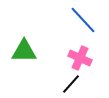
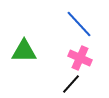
blue line: moved 4 px left, 4 px down
